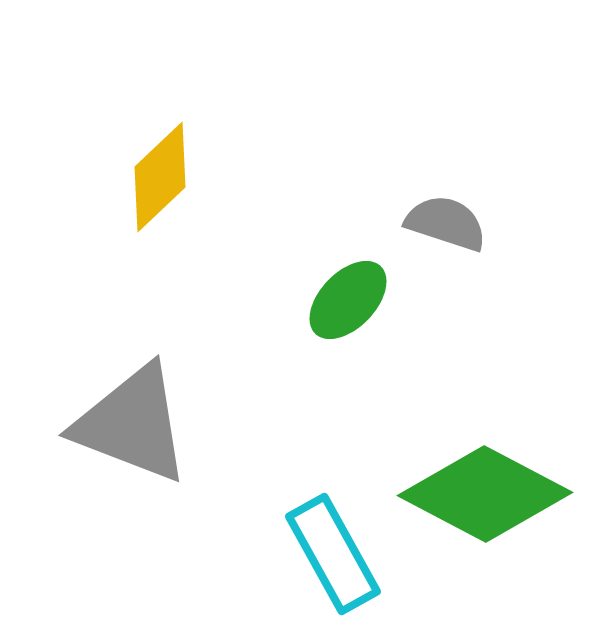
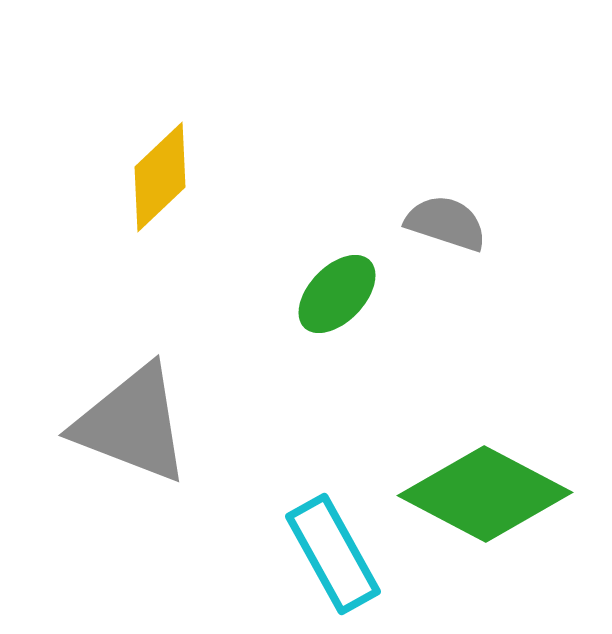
green ellipse: moved 11 px left, 6 px up
